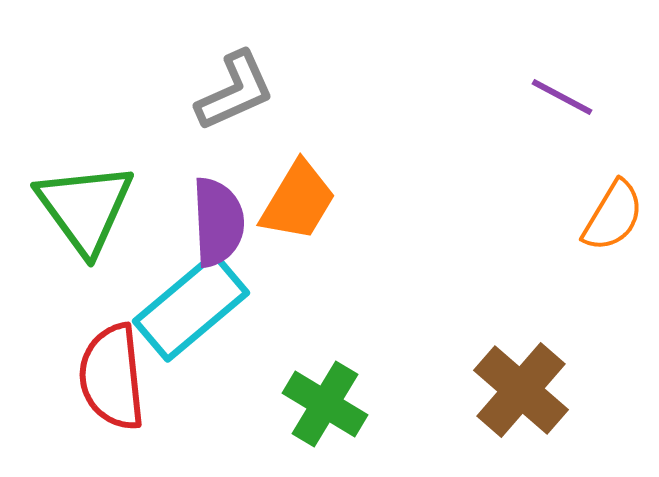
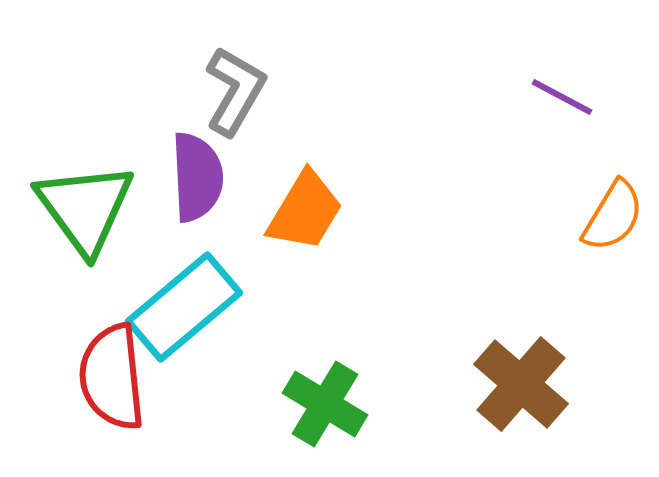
gray L-shape: rotated 36 degrees counterclockwise
orange trapezoid: moved 7 px right, 10 px down
purple semicircle: moved 21 px left, 45 px up
cyan rectangle: moved 7 px left
brown cross: moved 6 px up
